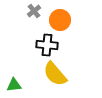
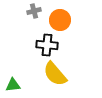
gray cross: rotated 24 degrees clockwise
green triangle: moved 1 px left
